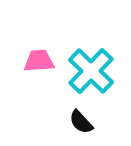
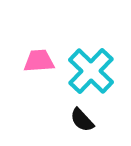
black semicircle: moved 1 px right, 2 px up
